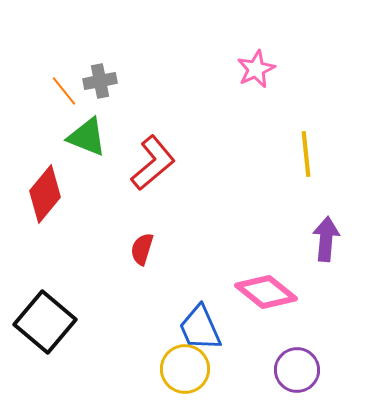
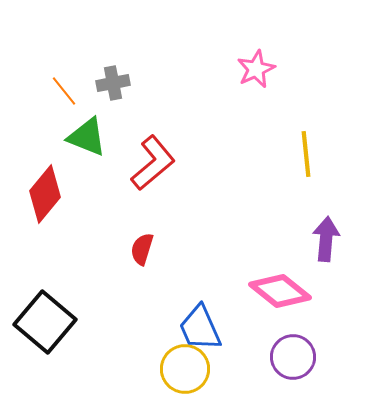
gray cross: moved 13 px right, 2 px down
pink diamond: moved 14 px right, 1 px up
purple circle: moved 4 px left, 13 px up
